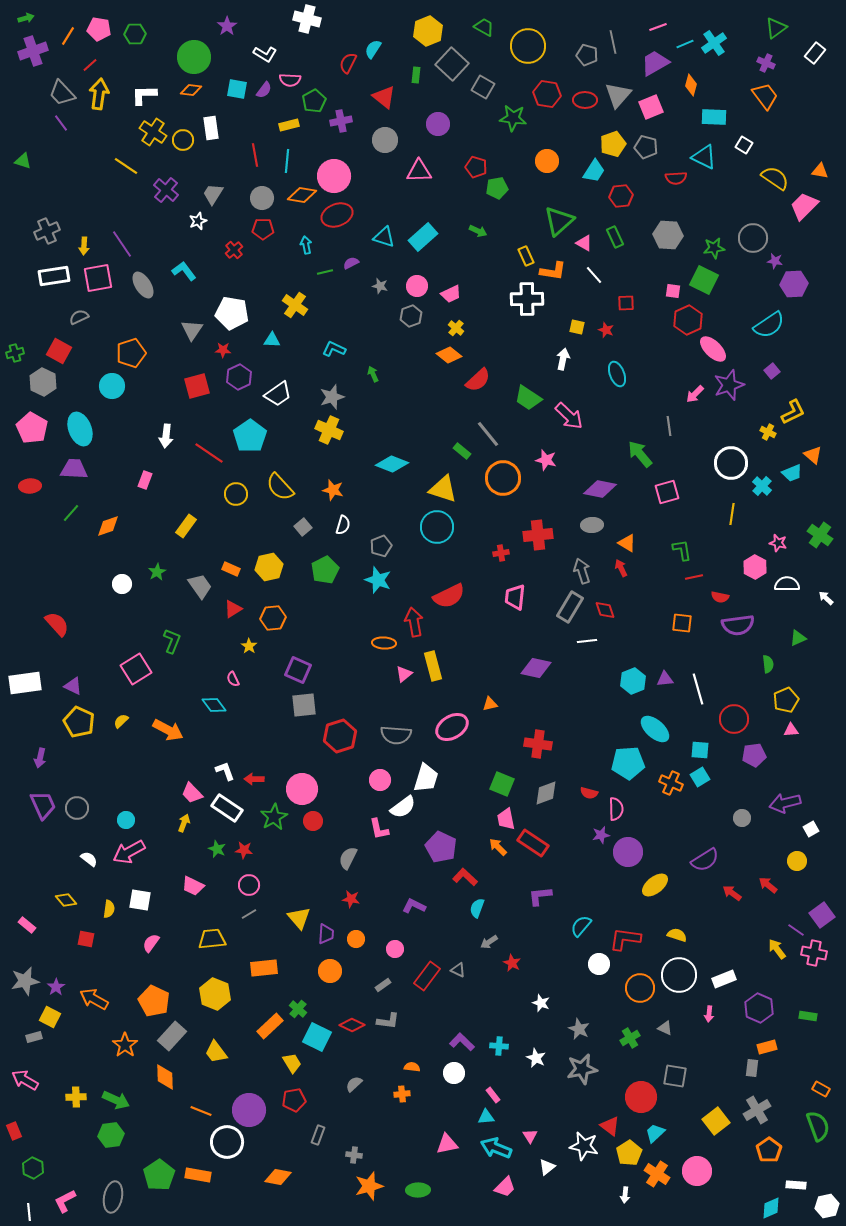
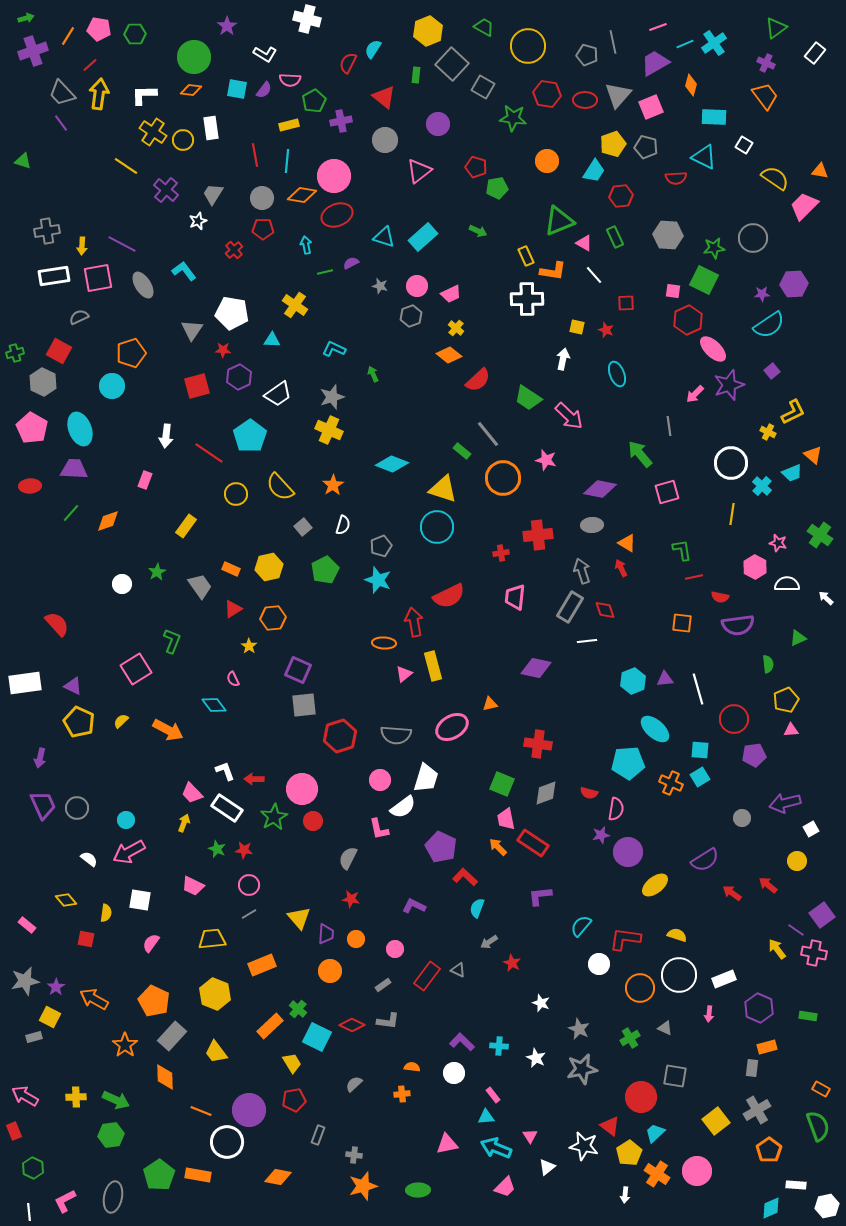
pink triangle at (419, 171): rotated 36 degrees counterclockwise
green triangle at (559, 221): rotated 20 degrees clockwise
gray cross at (47, 231): rotated 15 degrees clockwise
purple line at (122, 244): rotated 28 degrees counterclockwise
yellow arrow at (84, 246): moved 2 px left
purple star at (775, 261): moved 13 px left, 33 px down; rotated 14 degrees counterclockwise
orange star at (333, 490): moved 5 px up; rotated 25 degrees clockwise
orange diamond at (108, 526): moved 5 px up
pink semicircle at (616, 809): rotated 10 degrees clockwise
yellow semicircle at (109, 909): moved 3 px left, 4 px down
orange rectangle at (264, 968): moved 2 px left, 3 px up; rotated 16 degrees counterclockwise
pink arrow at (25, 1080): moved 16 px down
orange star at (369, 1186): moved 6 px left
